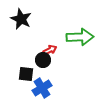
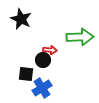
red arrow: rotated 32 degrees clockwise
